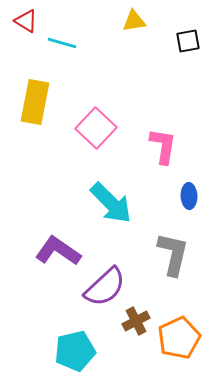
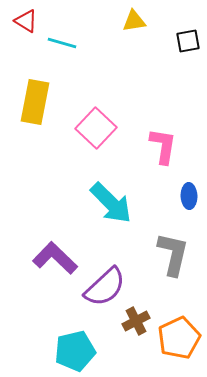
purple L-shape: moved 3 px left, 7 px down; rotated 9 degrees clockwise
